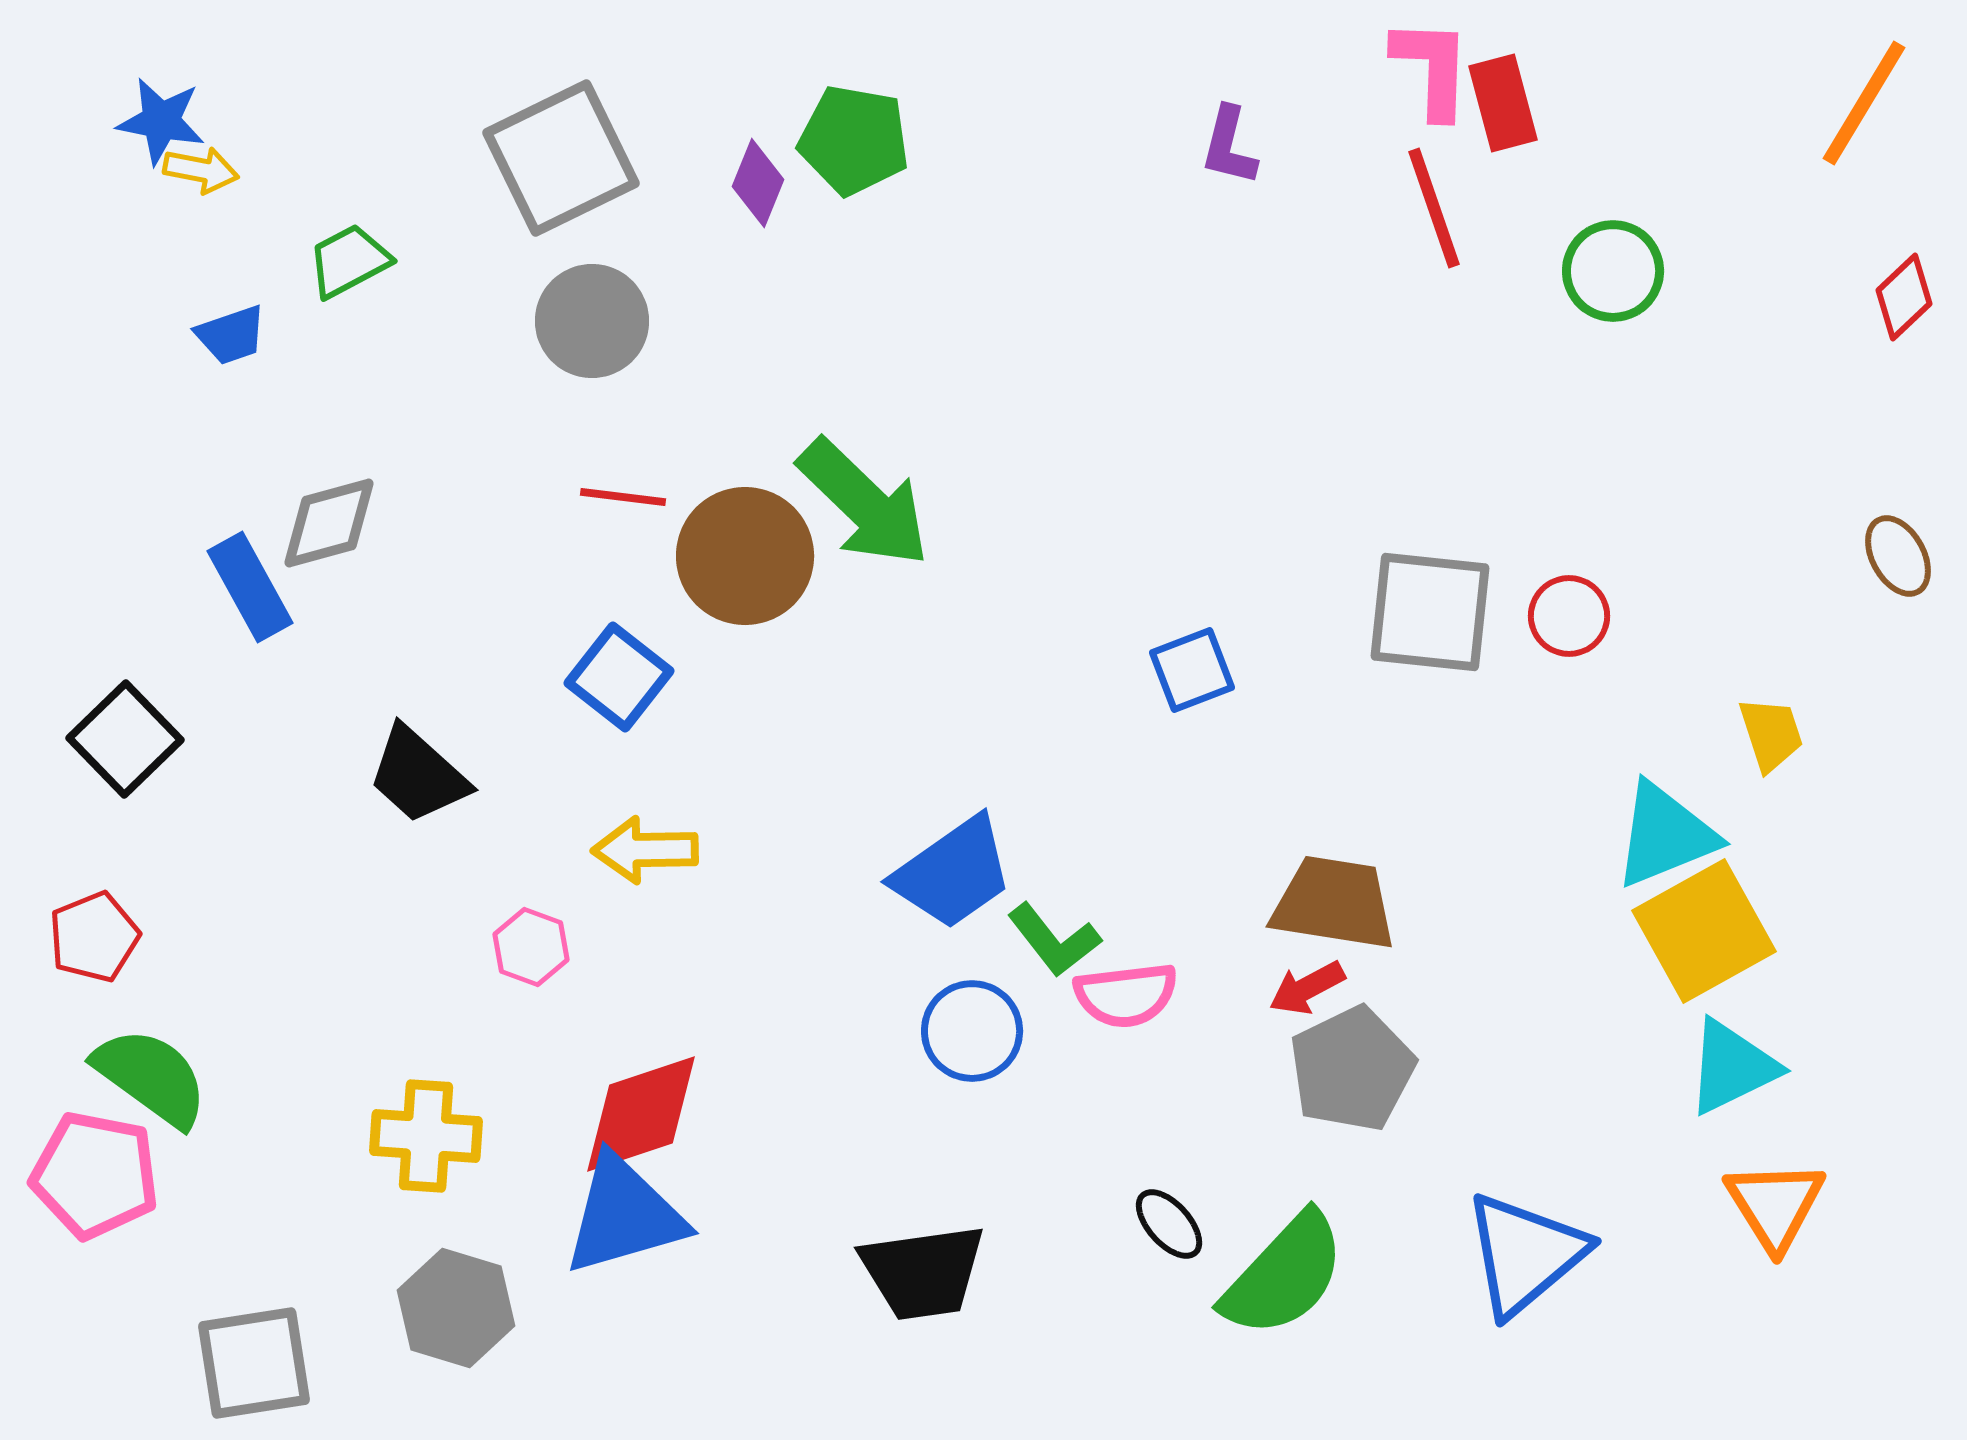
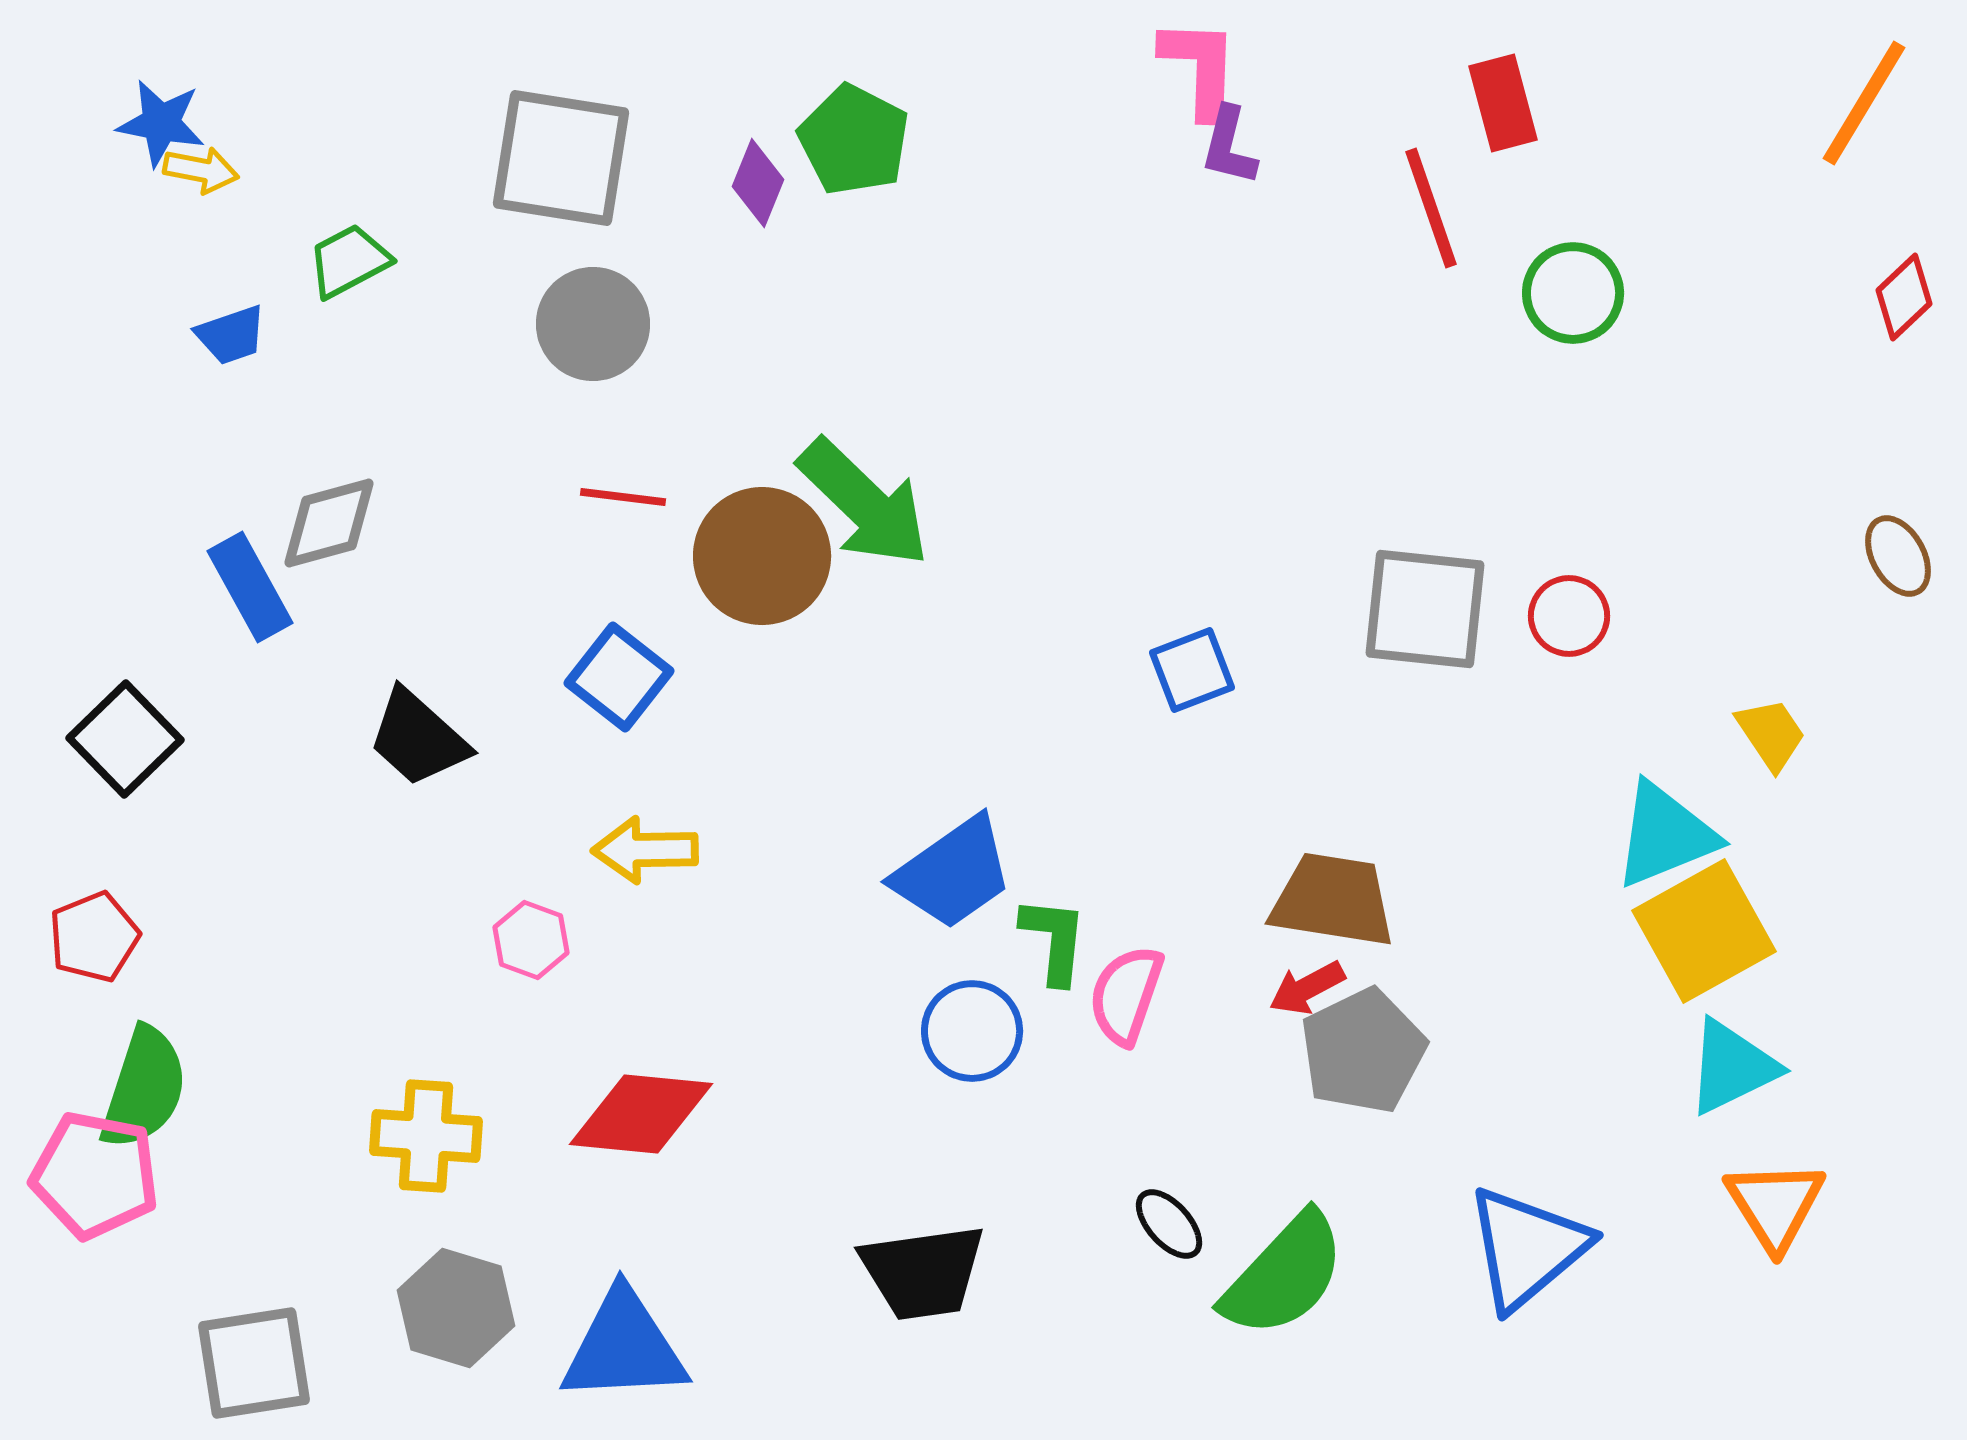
pink L-shape at (1432, 68): moved 232 px left
blue star at (161, 121): moved 2 px down
green pentagon at (854, 140): rotated 17 degrees clockwise
gray square at (561, 158): rotated 35 degrees clockwise
red line at (1434, 208): moved 3 px left
green circle at (1613, 271): moved 40 px left, 22 px down
gray circle at (592, 321): moved 1 px right, 3 px down
brown circle at (745, 556): moved 17 px right
gray square at (1430, 612): moved 5 px left, 3 px up
yellow trapezoid at (1771, 734): rotated 16 degrees counterclockwise
black trapezoid at (418, 775): moved 37 px up
brown trapezoid at (1334, 903): moved 1 px left, 3 px up
green L-shape at (1054, 940): rotated 136 degrees counterclockwise
pink hexagon at (531, 947): moved 7 px up
pink semicircle at (1126, 995): rotated 116 degrees clockwise
gray pentagon at (1352, 1069): moved 11 px right, 18 px up
green semicircle at (151, 1077): moved 7 px left, 11 px down; rotated 72 degrees clockwise
red diamond at (641, 1114): rotated 24 degrees clockwise
blue triangle at (624, 1215): moved 132 px down; rotated 13 degrees clockwise
blue triangle at (1525, 1254): moved 2 px right, 6 px up
